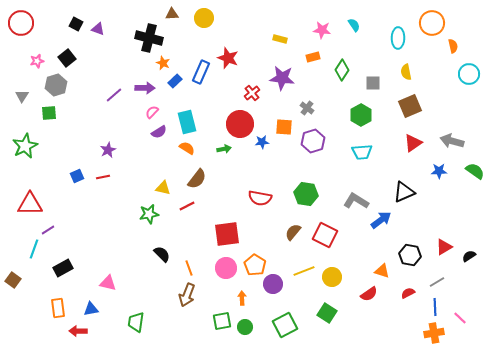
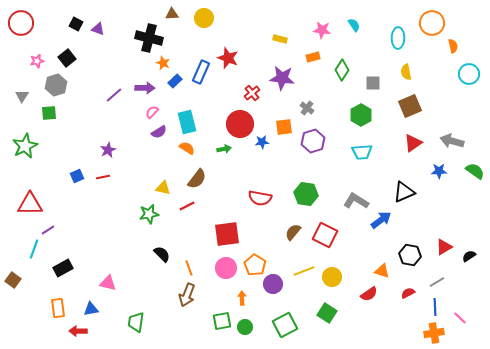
orange square at (284, 127): rotated 12 degrees counterclockwise
